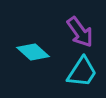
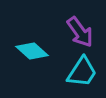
cyan diamond: moved 1 px left, 1 px up
